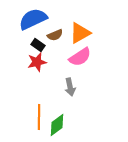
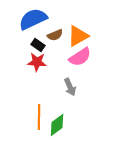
orange triangle: moved 2 px left, 3 px down
red star: rotated 18 degrees clockwise
gray arrow: rotated 12 degrees counterclockwise
